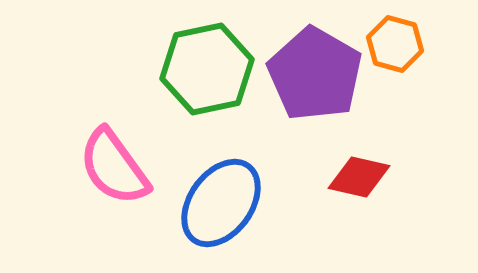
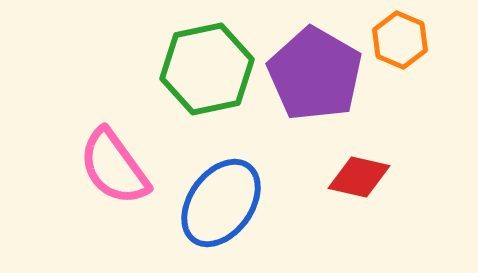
orange hexagon: moved 5 px right, 4 px up; rotated 8 degrees clockwise
